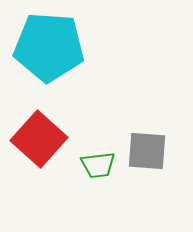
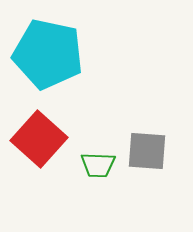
cyan pentagon: moved 1 px left, 7 px down; rotated 8 degrees clockwise
green trapezoid: rotated 9 degrees clockwise
